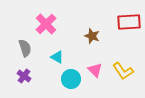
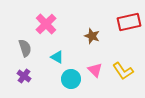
red rectangle: rotated 10 degrees counterclockwise
